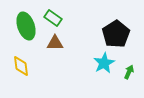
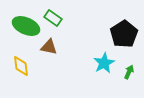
green ellipse: rotated 48 degrees counterclockwise
black pentagon: moved 8 px right
brown triangle: moved 6 px left, 4 px down; rotated 12 degrees clockwise
